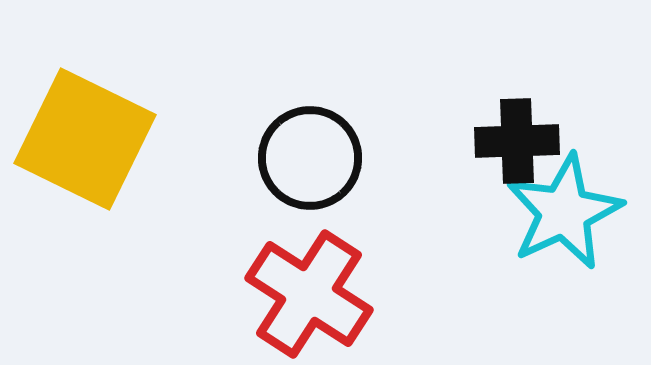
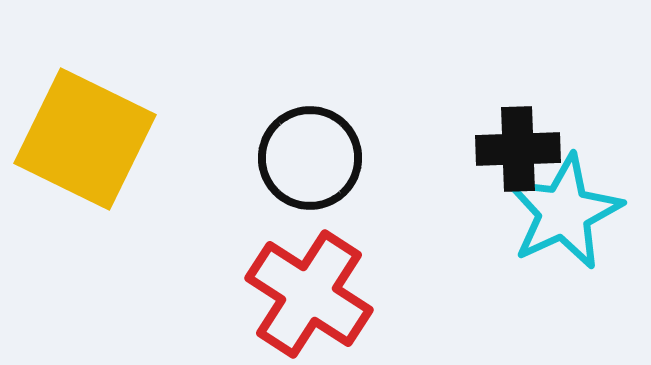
black cross: moved 1 px right, 8 px down
